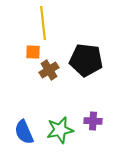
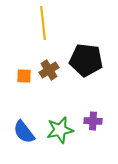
orange square: moved 9 px left, 24 px down
blue semicircle: rotated 15 degrees counterclockwise
